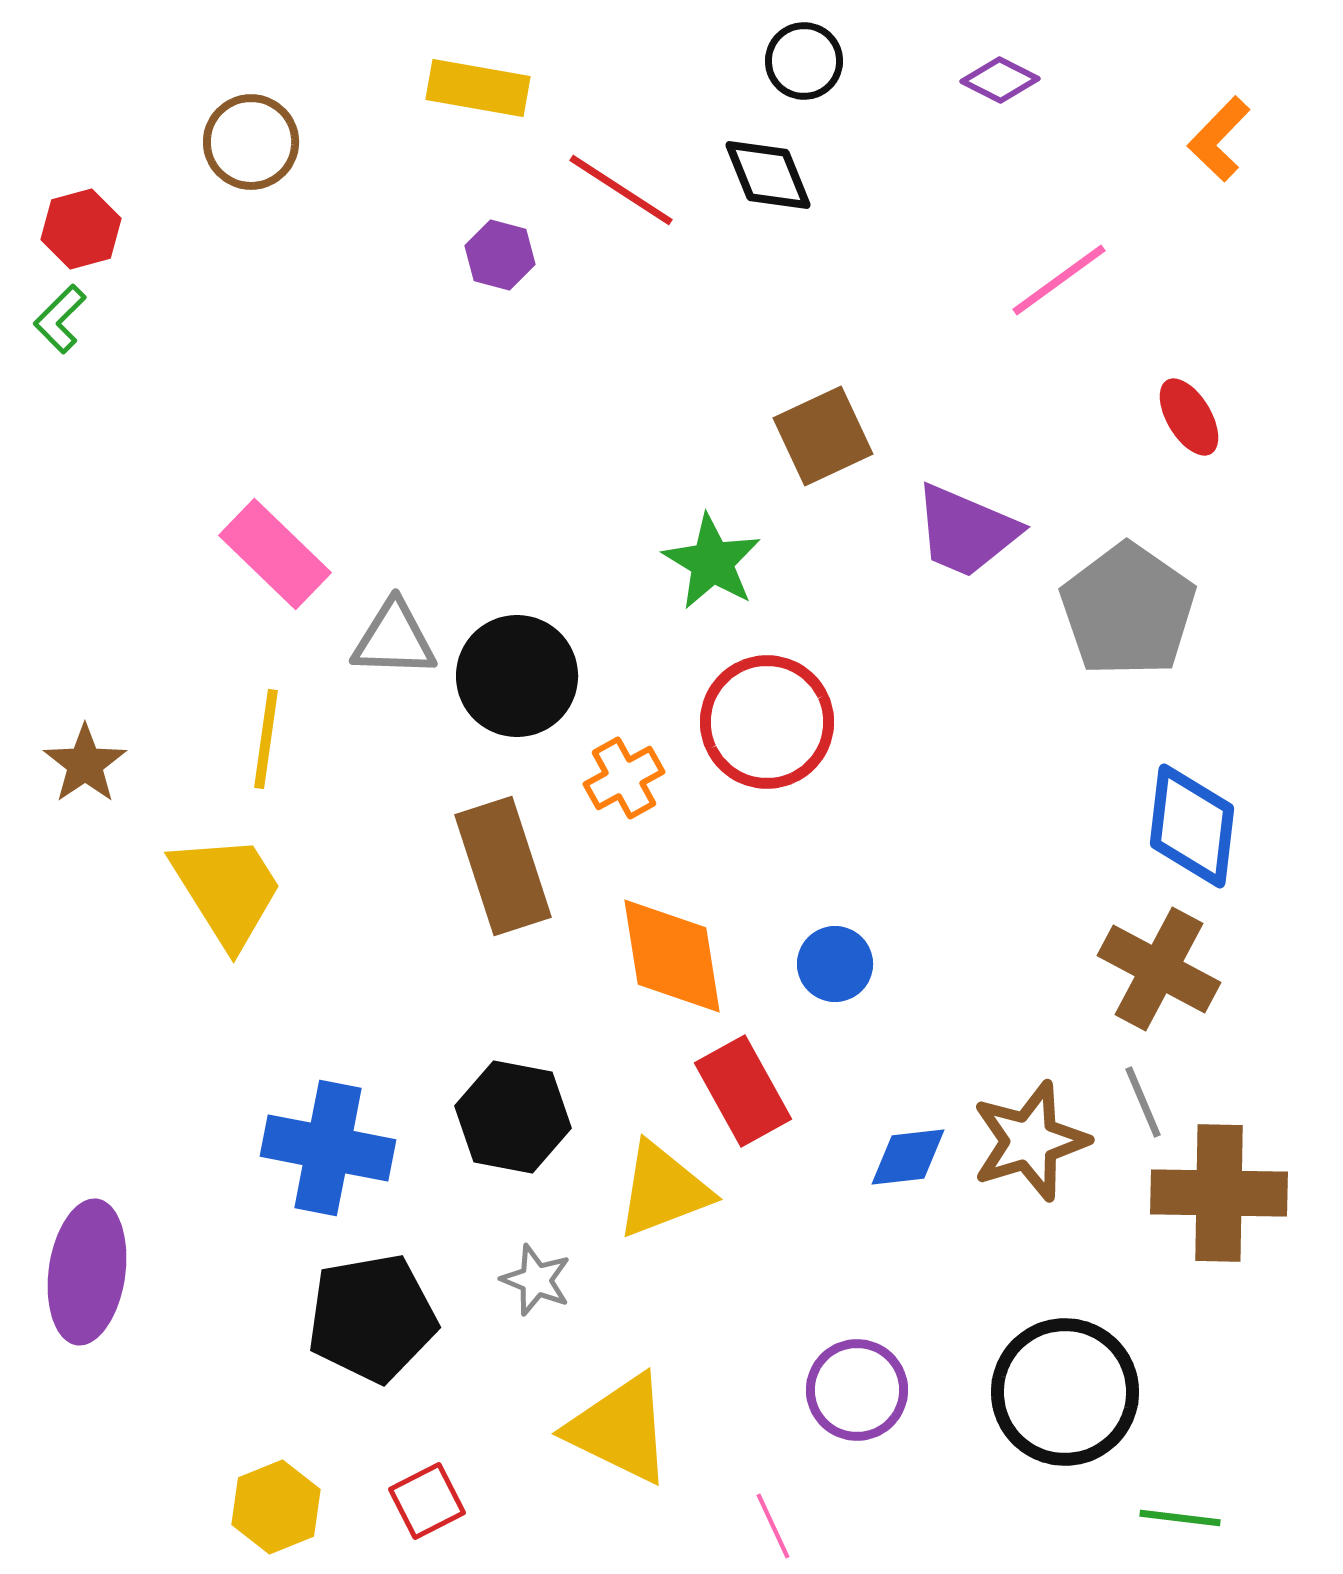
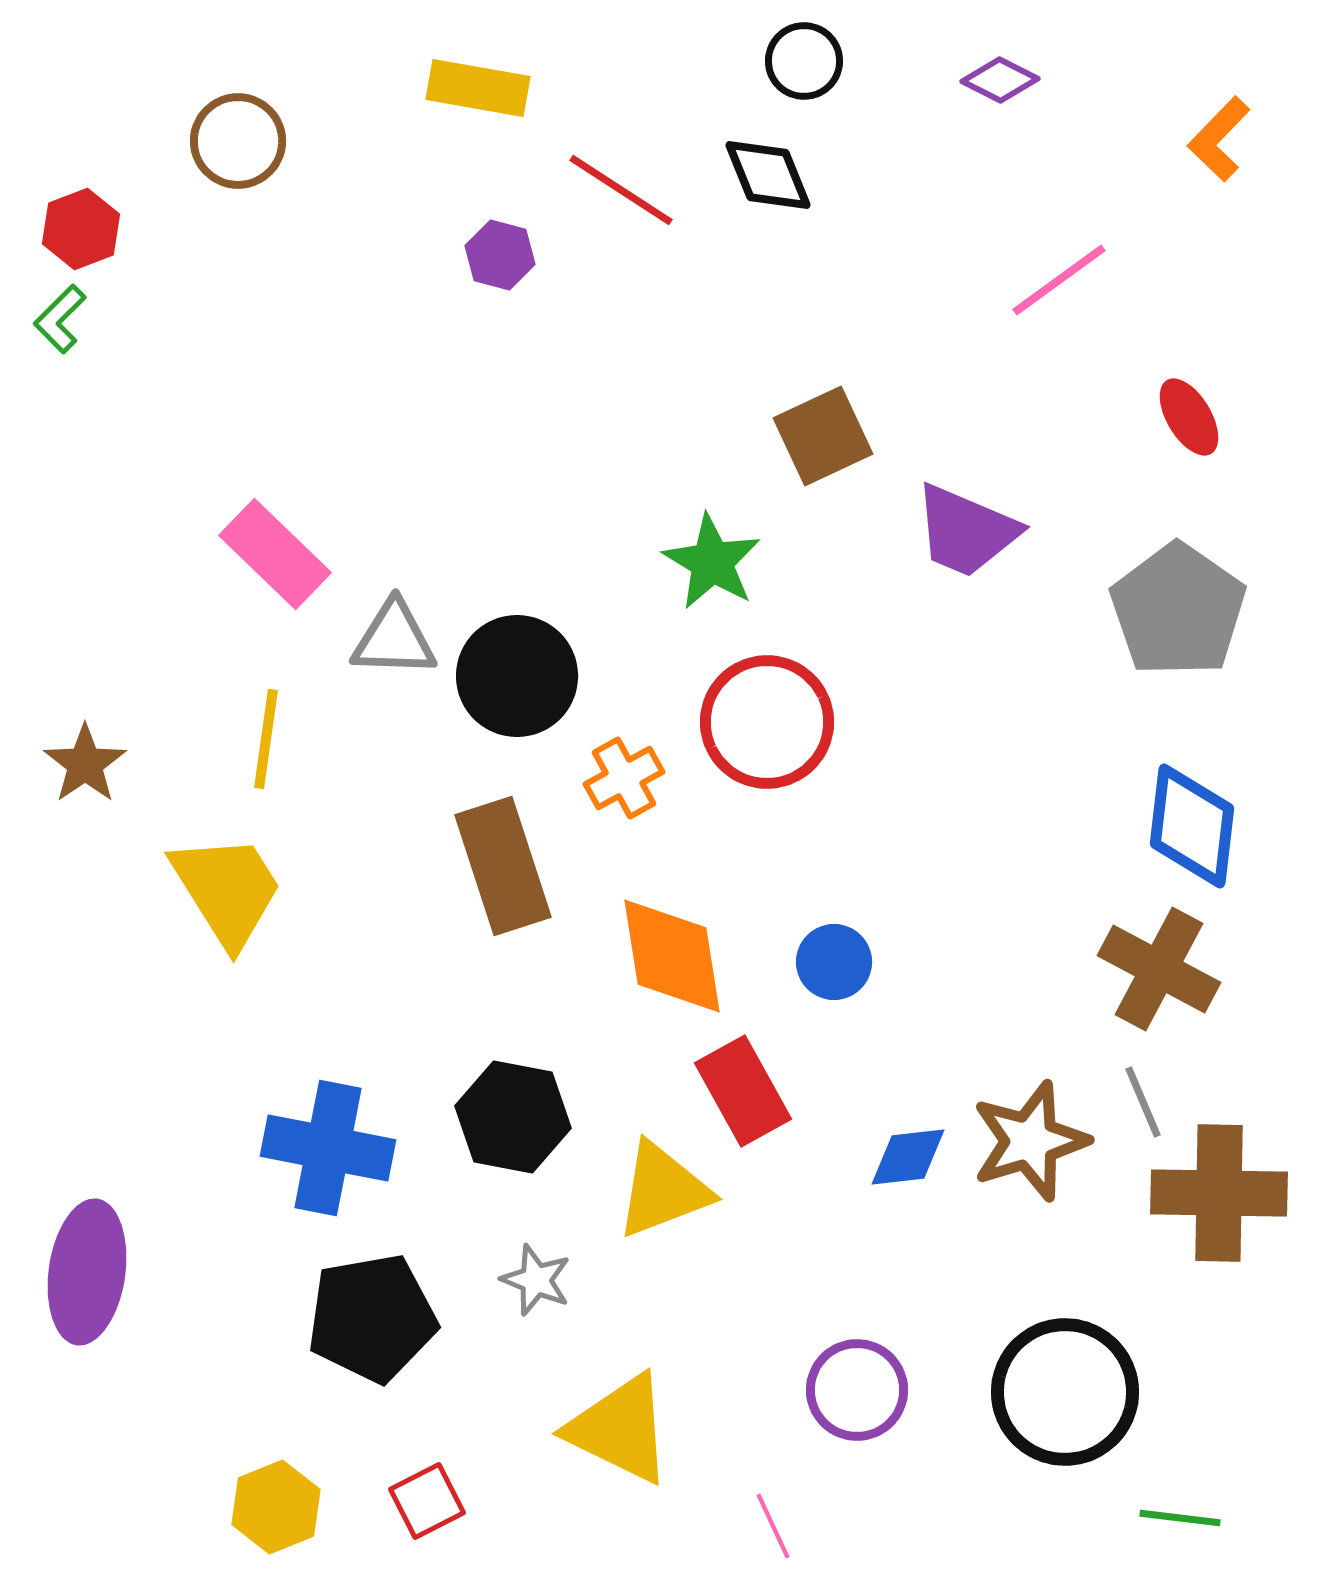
brown circle at (251, 142): moved 13 px left, 1 px up
red hexagon at (81, 229): rotated 6 degrees counterclockwise
gray pentagon at (1128, 610): moved 50 px right
blue circle at (835, 964): moved 1 px left, 2 px up
